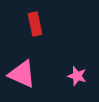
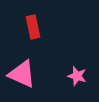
red rectangle: moved 2 px left, 3 px down
